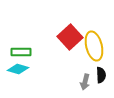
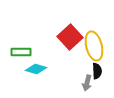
cyan diamond: moved 18 px right
black semicircle: moved 4 px left, 4 px up
gray arrow: moved 2 px right, 1 px down
